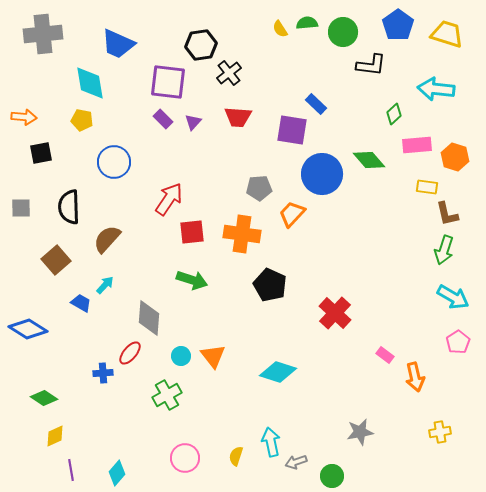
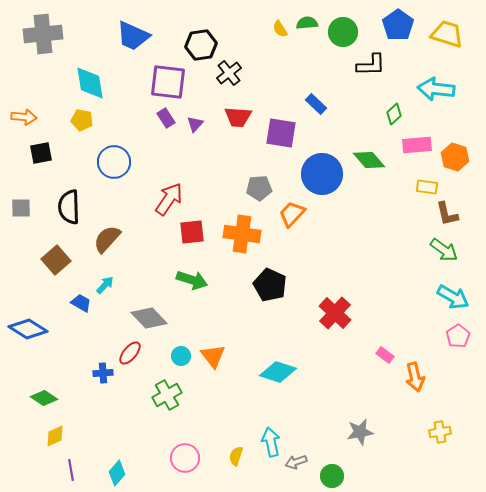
blue trapezoid at (118, 44): moved 15 px right, 8 px up
black L-shape at (371, 65): rotated 8 degrees counterclockwise
purple rectangle at (163, 119): moved 3 px right, 1 px up; rotated 12 degrees clockwise
purple triangle at (193, 122): moved 2 px right, 2 px down
purple square at (292, 130): moved 11 px left, 3 px down
green arrow at (444, 250): rotated 72 degrees counterclockwise
gray diamond at (149, 318): rotated 48 degrees counterclockwise
pink pentagon at (458, 342): moved 6 px up
